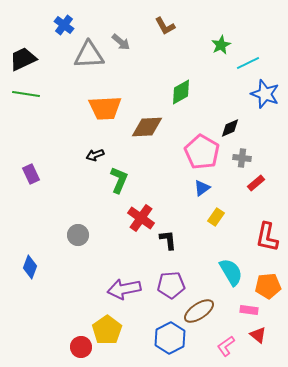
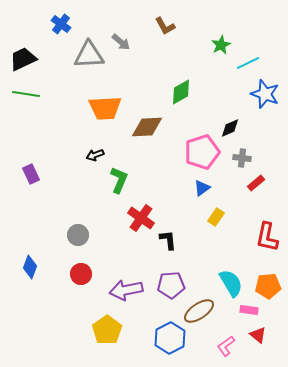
blue cross: moved 3 px left, 1 px up
pink pentagon: rotated 24 degrees clockwise
cyan semicircle: moved 11 px down
purple arrow: moved 2 px right, 1 px down
red circle: moved 73 px up
